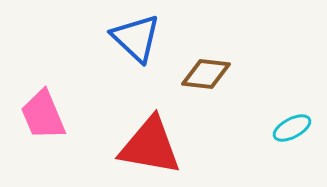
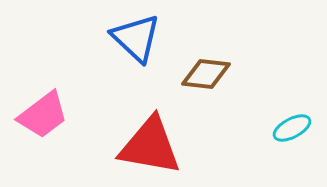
pink trapezoid: rotated 104 degrees counterclockwise
